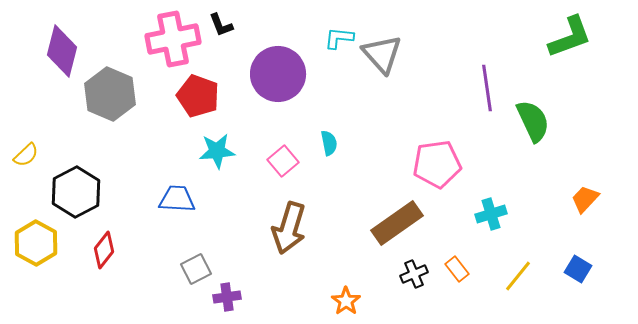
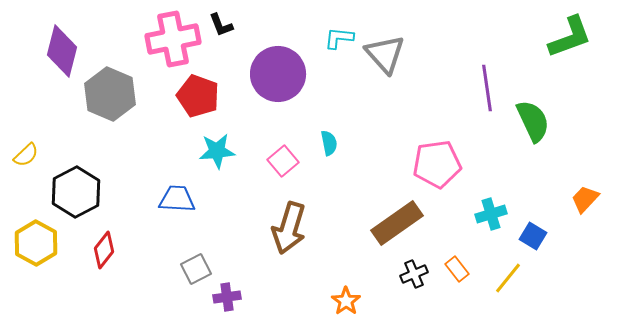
gray triangle: moved 3 px right
blue square: moved 45 px left, 33 px up
yellow line: moved 10 px left, 2 px down
